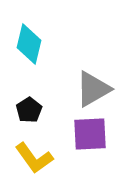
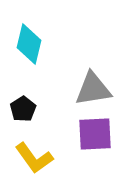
gray triangle: rotated 21 degrees clockwise
black pentagon: moved 6 px left, 1 px up
purple square: moved 5 px right
